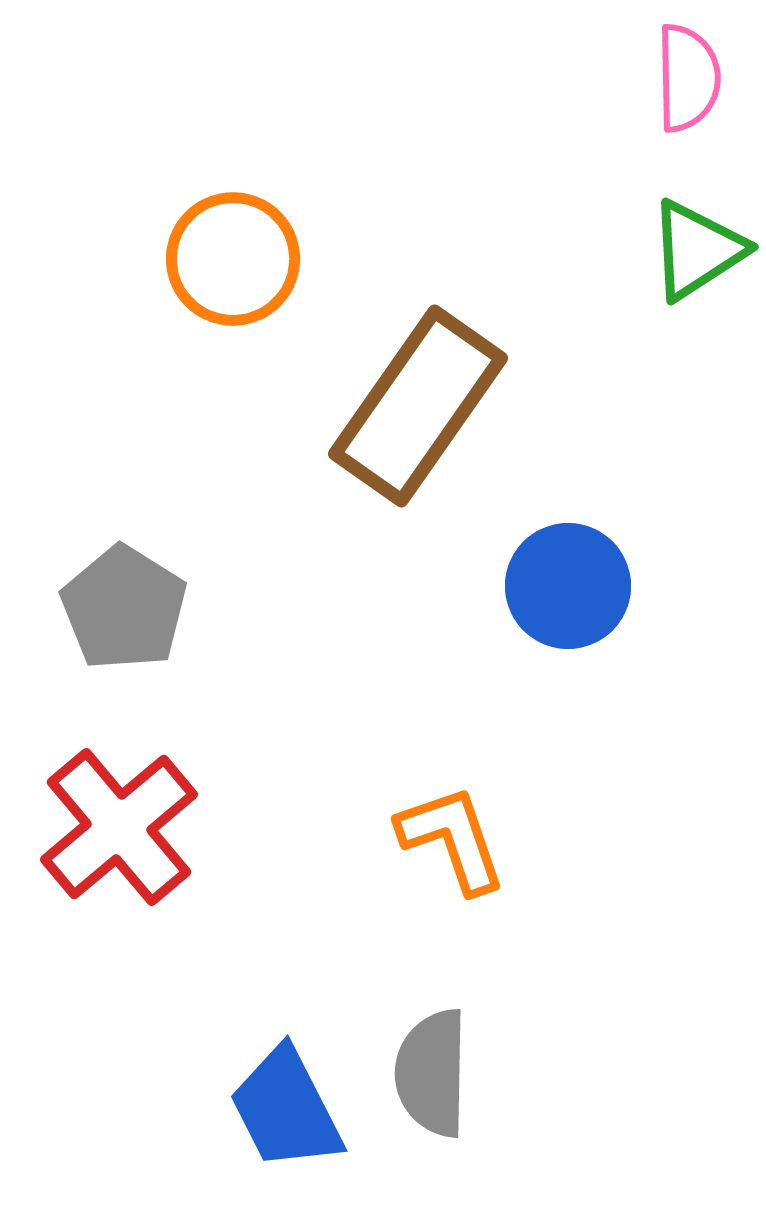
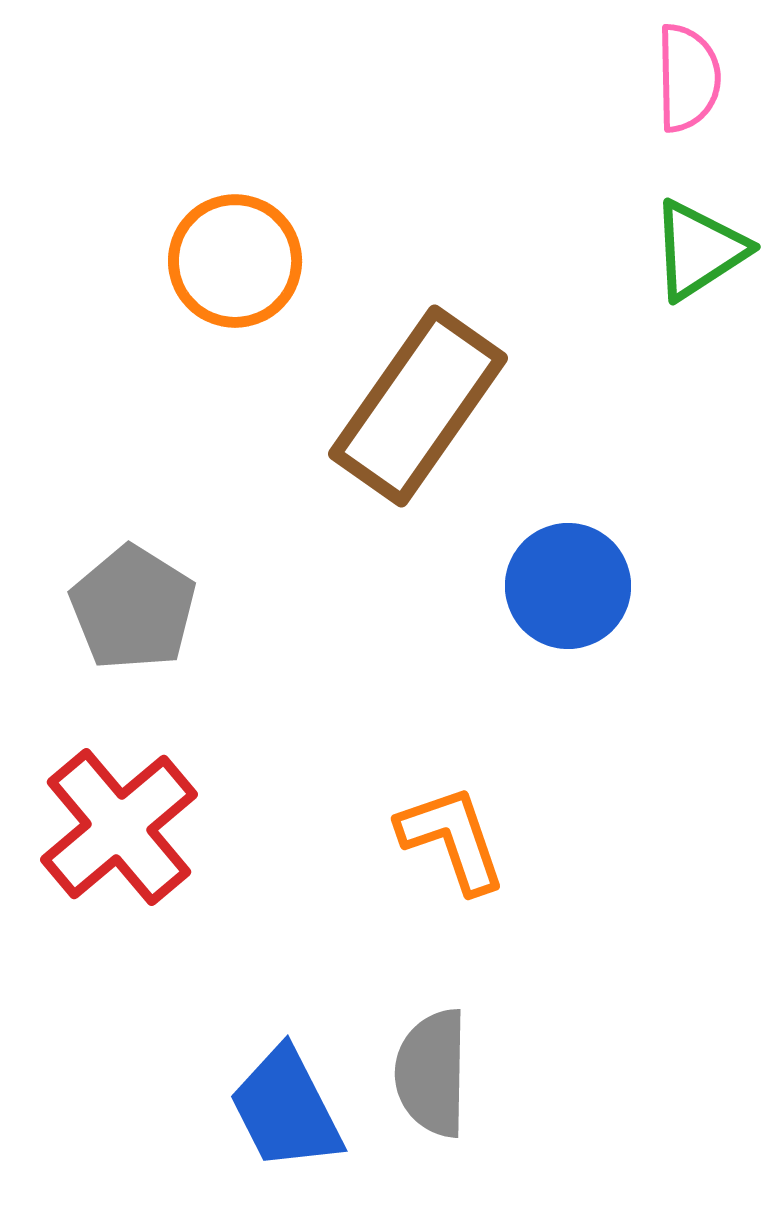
green triangle: moved 2 px right
orange circle: moved 2 px right, 2 px down
gray pentagon: moved 9 px right
